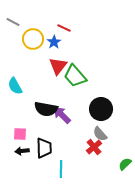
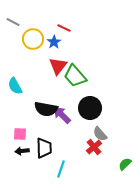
black circle: moved 11 px left, 1 px up
cyan line: rotated 18 degrees clockwise
